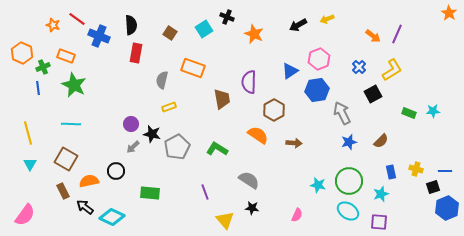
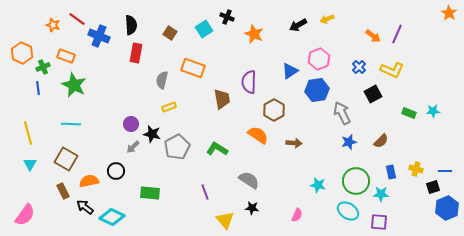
yellow L-shape at (392, 70): rotated 55 degrees clockwise
green circle at (349, 181): moved 7 px right
cyan star at (381, 194): rotated 21 degrees clockwise
